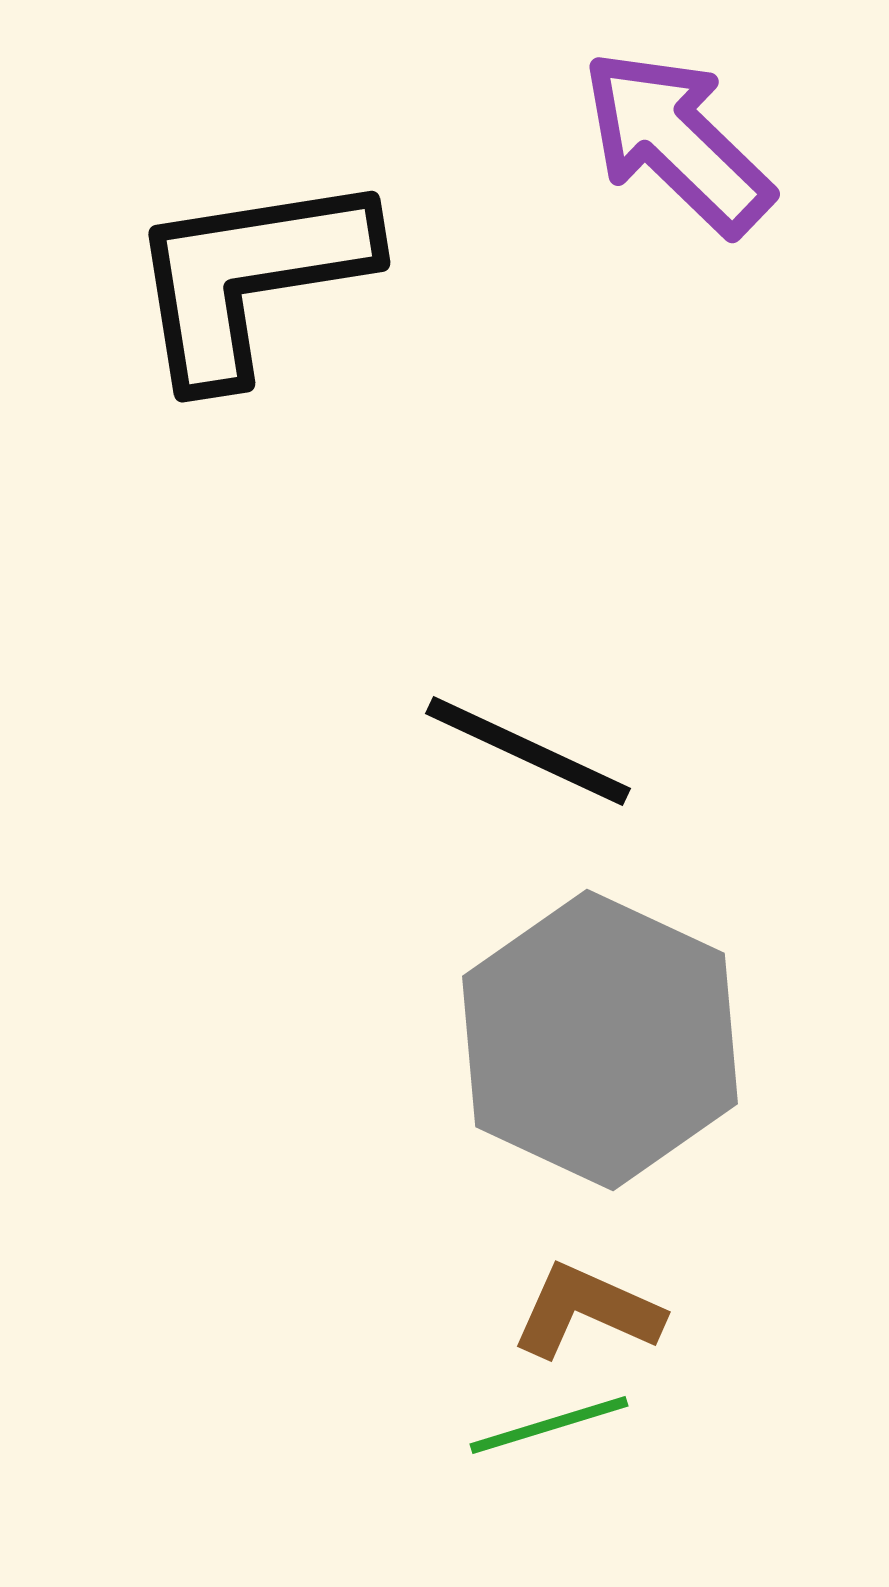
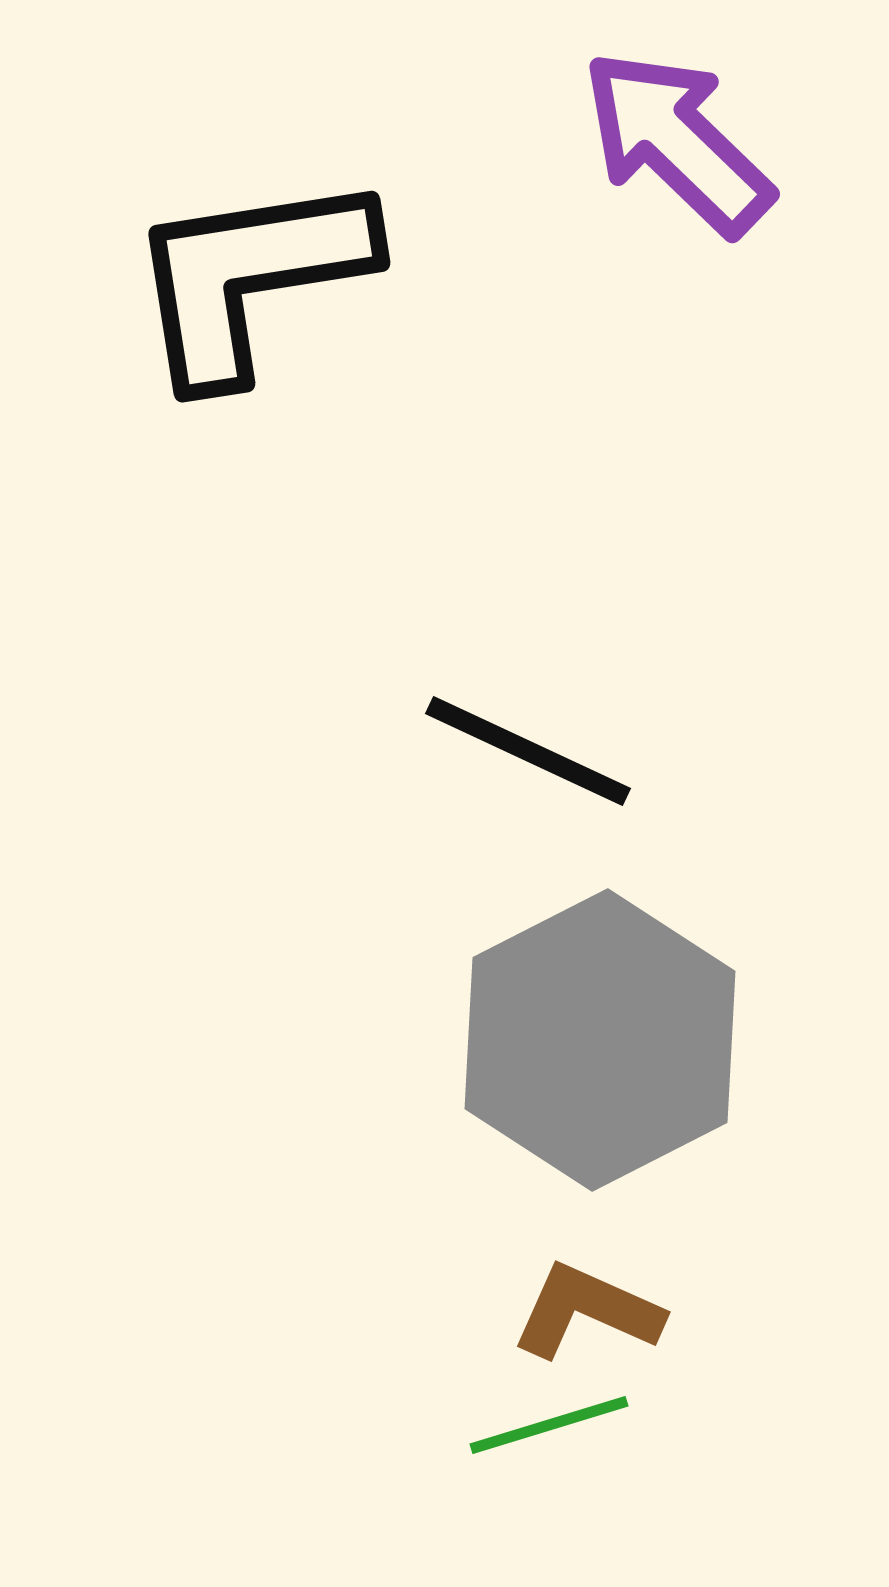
gray hexagon: rotated 8 degrees clockwise
